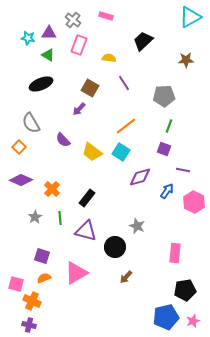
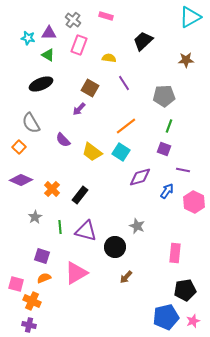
black rectangle at (87, 198): moved 7 px left, 3 px up
green line at (60, 218): moved 9 px down
